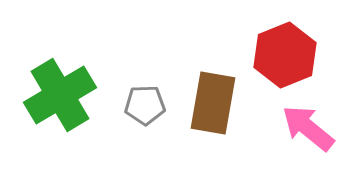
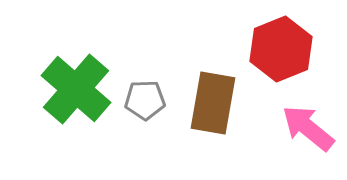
red hexagon: moved 4 px left, 6 px up
green cross: moved 16 px right, 6 px up; rotated 18 degrees counterclockwise
gray pentagon: moved 5 px up
